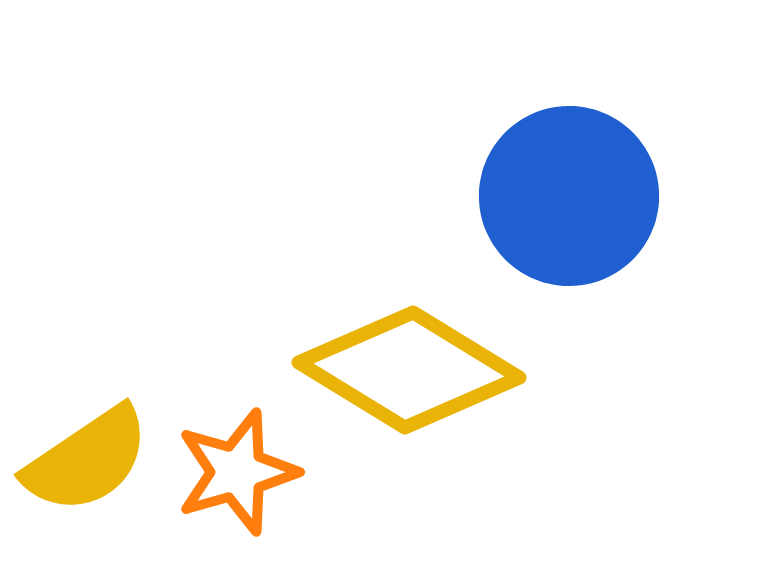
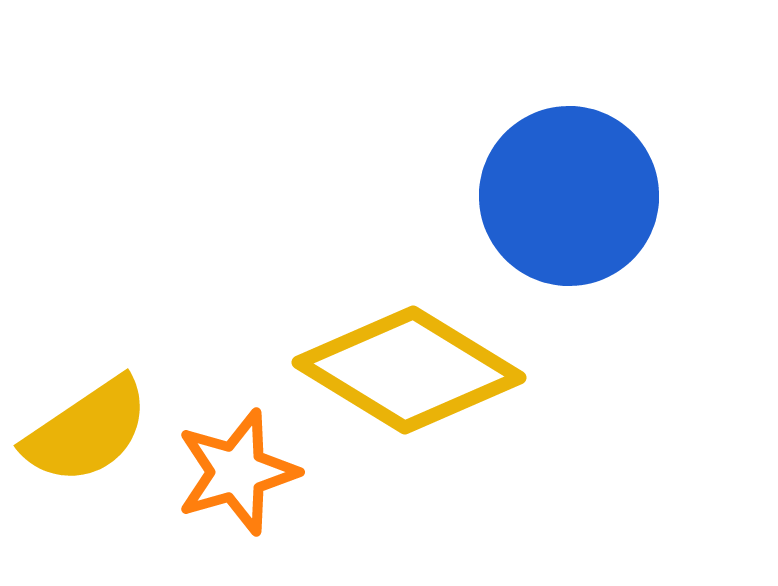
yellow semicircle: moved 29 px up
